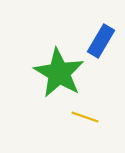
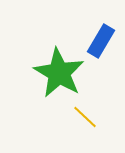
yellow line: rotated 24 degrees clockwise
